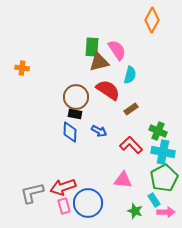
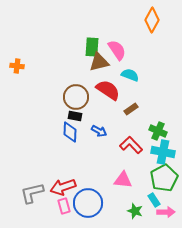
orange cross: moved 5 px left, 2 px up
cyan semicircle: rotated 84 degrees counterclockwise
black rectangle: moved 2 px down
